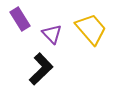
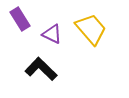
purple triangle: rotated 20 degrees counterclockwise
black L-shape: rotated 92 degrees counterclockwise
